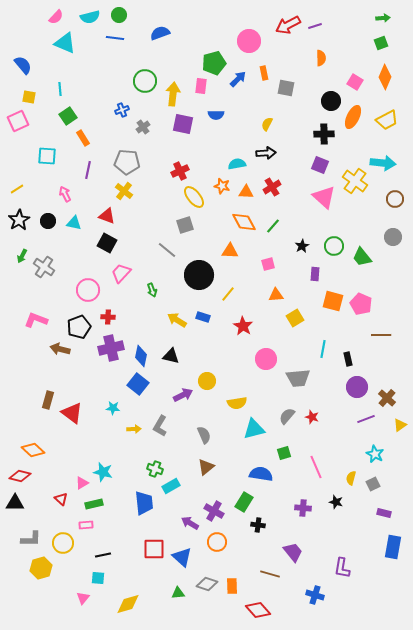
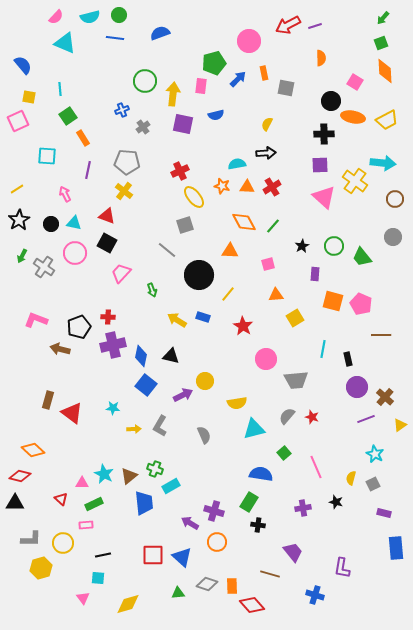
green arrow at (383, 18): rotated 136 degrees clockwise
orange diamond at (385, 77): moved 6 px up; rotated 25 degrees counterclockwise
blue semicircle at (216, 115): rotated 14 degrees counterclockwise
orange ellipse at (353, 117): rotated 75 degrees clockwise
purple square at (320, 165): rotated 24 degrees counterclockwise
orange triangle at (246, 192): moved 1 px right, 5 px up
black circle at (48, 221): moved 3 px right, 3 px down
pink circle at (88, 290): moved 13 px left, 37 px up
purple cross at (111, 348): moved 2 px right, 3 px up
gray trapezoid at (298, 378): moved 2 px left, 2 px down
yellow circle at (207, 381): moved 2 px left
blue square at (138, 384): moved 8 px right, 1 px down
brown cross at (387, 398): moved 2 px left, 1 px up
green square at (284, 453): rotated 24 degrees counterclockwise
brown triangle at (206, 467): moved 77 px left, 9 px down
cyan star at (103, 472): moved 1 px right, 2 px down; rotated 12 degrees clockwise
pink triangle at (82, 483): rotated 32 degrees clockwise
green rectangle at (244, 502): moved 5 px right
green rectangle at (94, 504): rotated 12 degrees counterclockwise
purple cross at (303, 508): rotated 14 degrees counterclockwise
purple cross at (214, 511): rotated 12 degrees counterclockwise
blue rectangle at (393, 547): moved 3 px right, 1 px down; rotated 15 degrees counterclockwise
red square at (154, 549): moved 1 px left, 6 px down
pink triangle at (83, 598): rotated 16 degrees counterclockwise
red diamond at (258, 610): moved 6 px left, 5 px up
